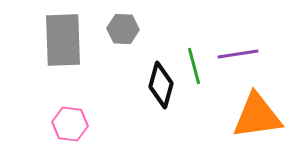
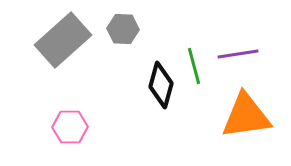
gray rectangle: rotated 50 degrees clockwise
orange triangle: moved 11 px left
pink hexagon: moved 3 px down; rotated 8 degrees counterclockwise
